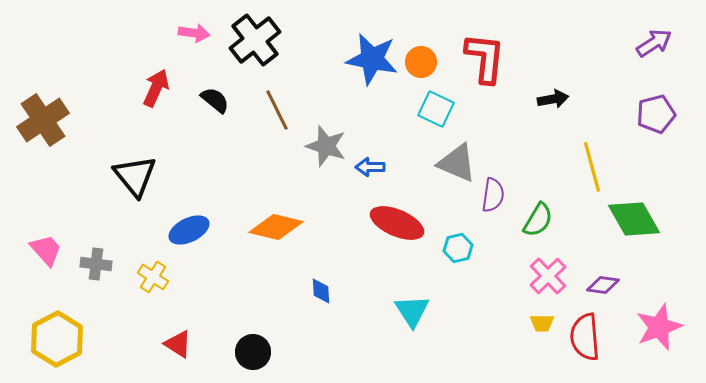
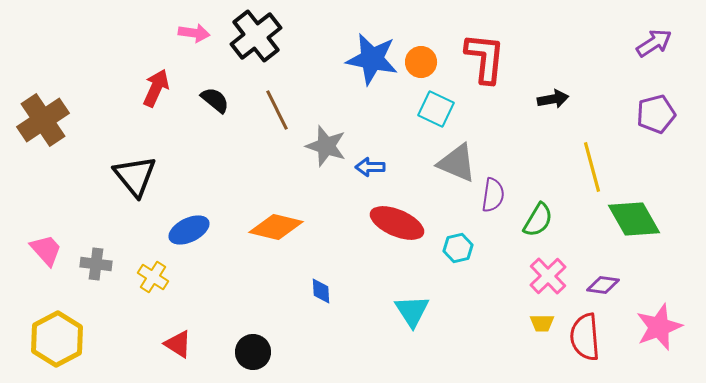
black cross: moved 1 px right, 4 px up
